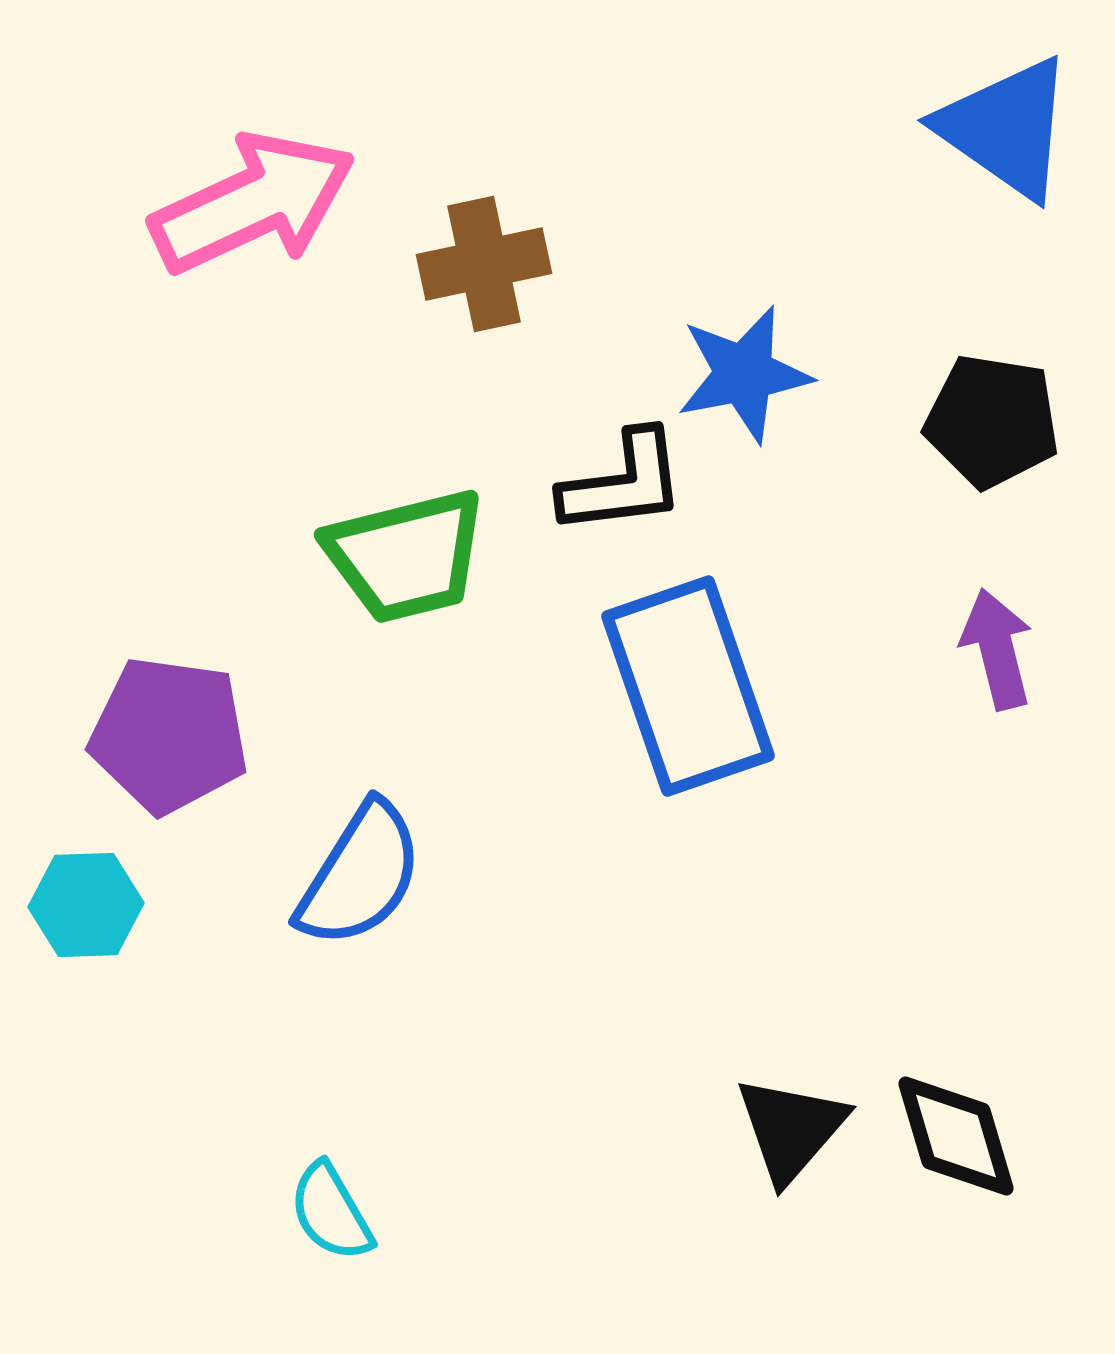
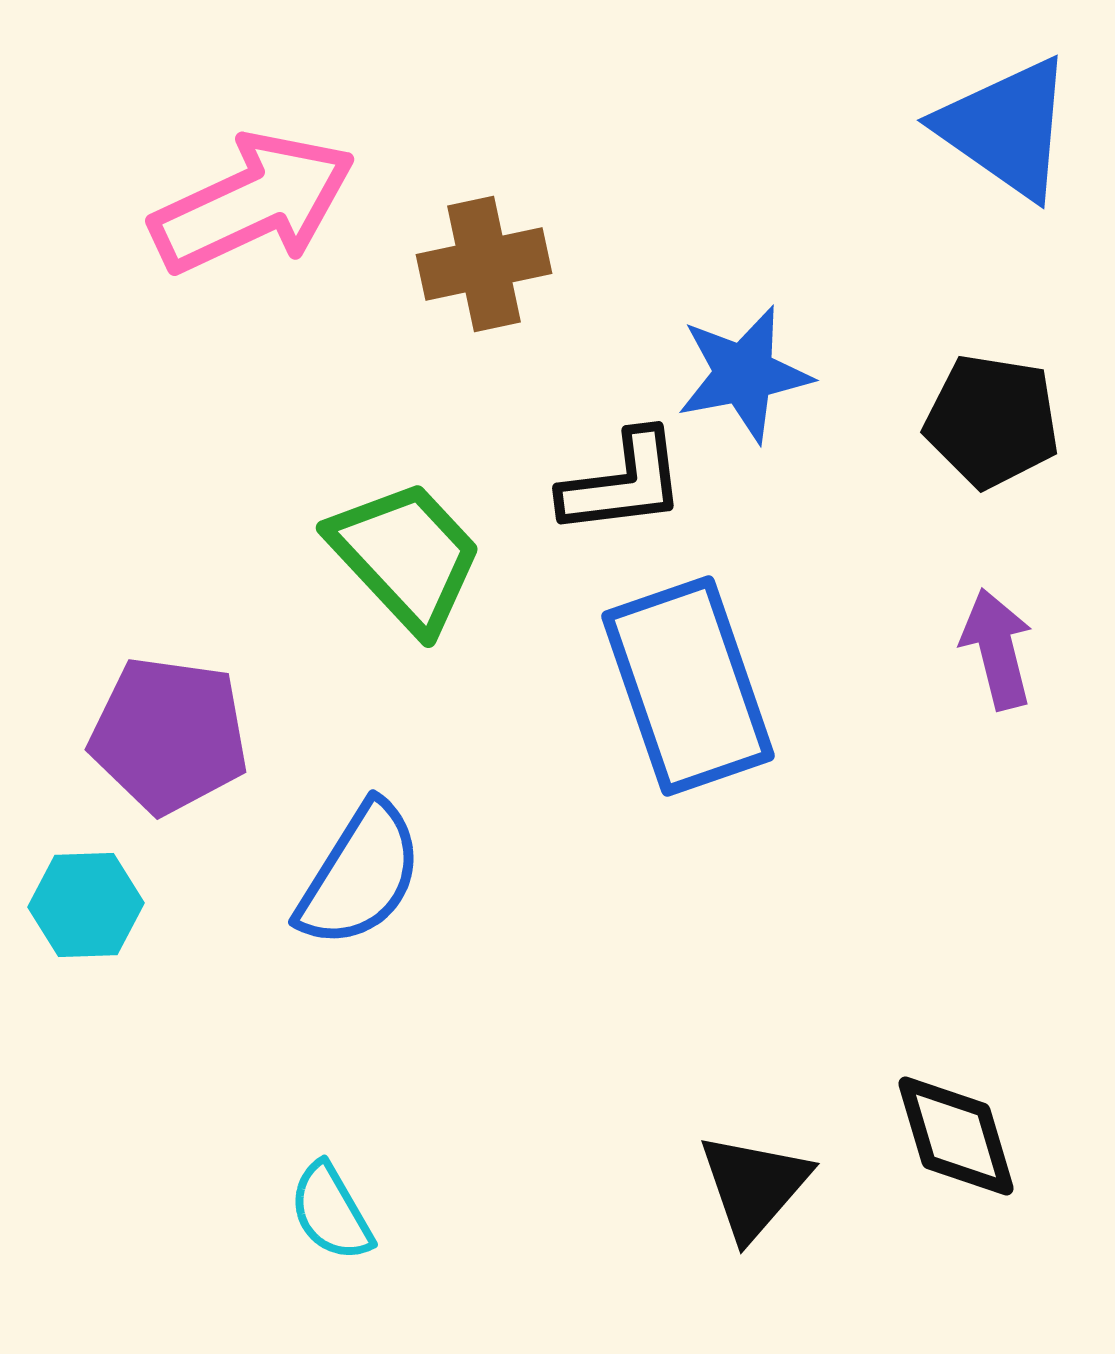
green trapezoid: rotated 119 degrees counterclockwise
black triangle: moved 37 px left, 57 px down
